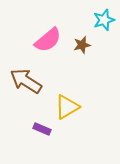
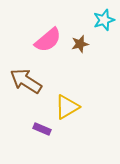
brown star: moved 2 px left, 1 px up
